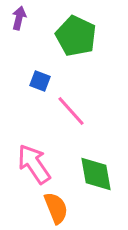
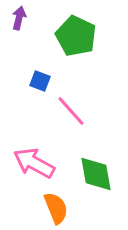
pink arrow: moved 1 px up; rotated 27 degrees counterclockwise
